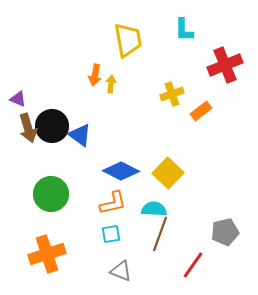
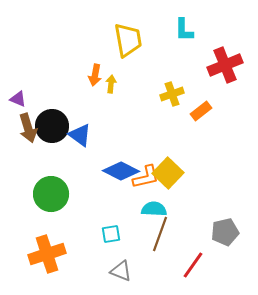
orange L-shape: moved 33 px right, 26 px up
